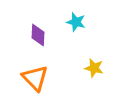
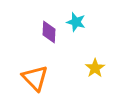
purple diamond: moved 11 px right, 3 px up
yellow star: moved 1 px right; rotated 24 degrees clockwise
